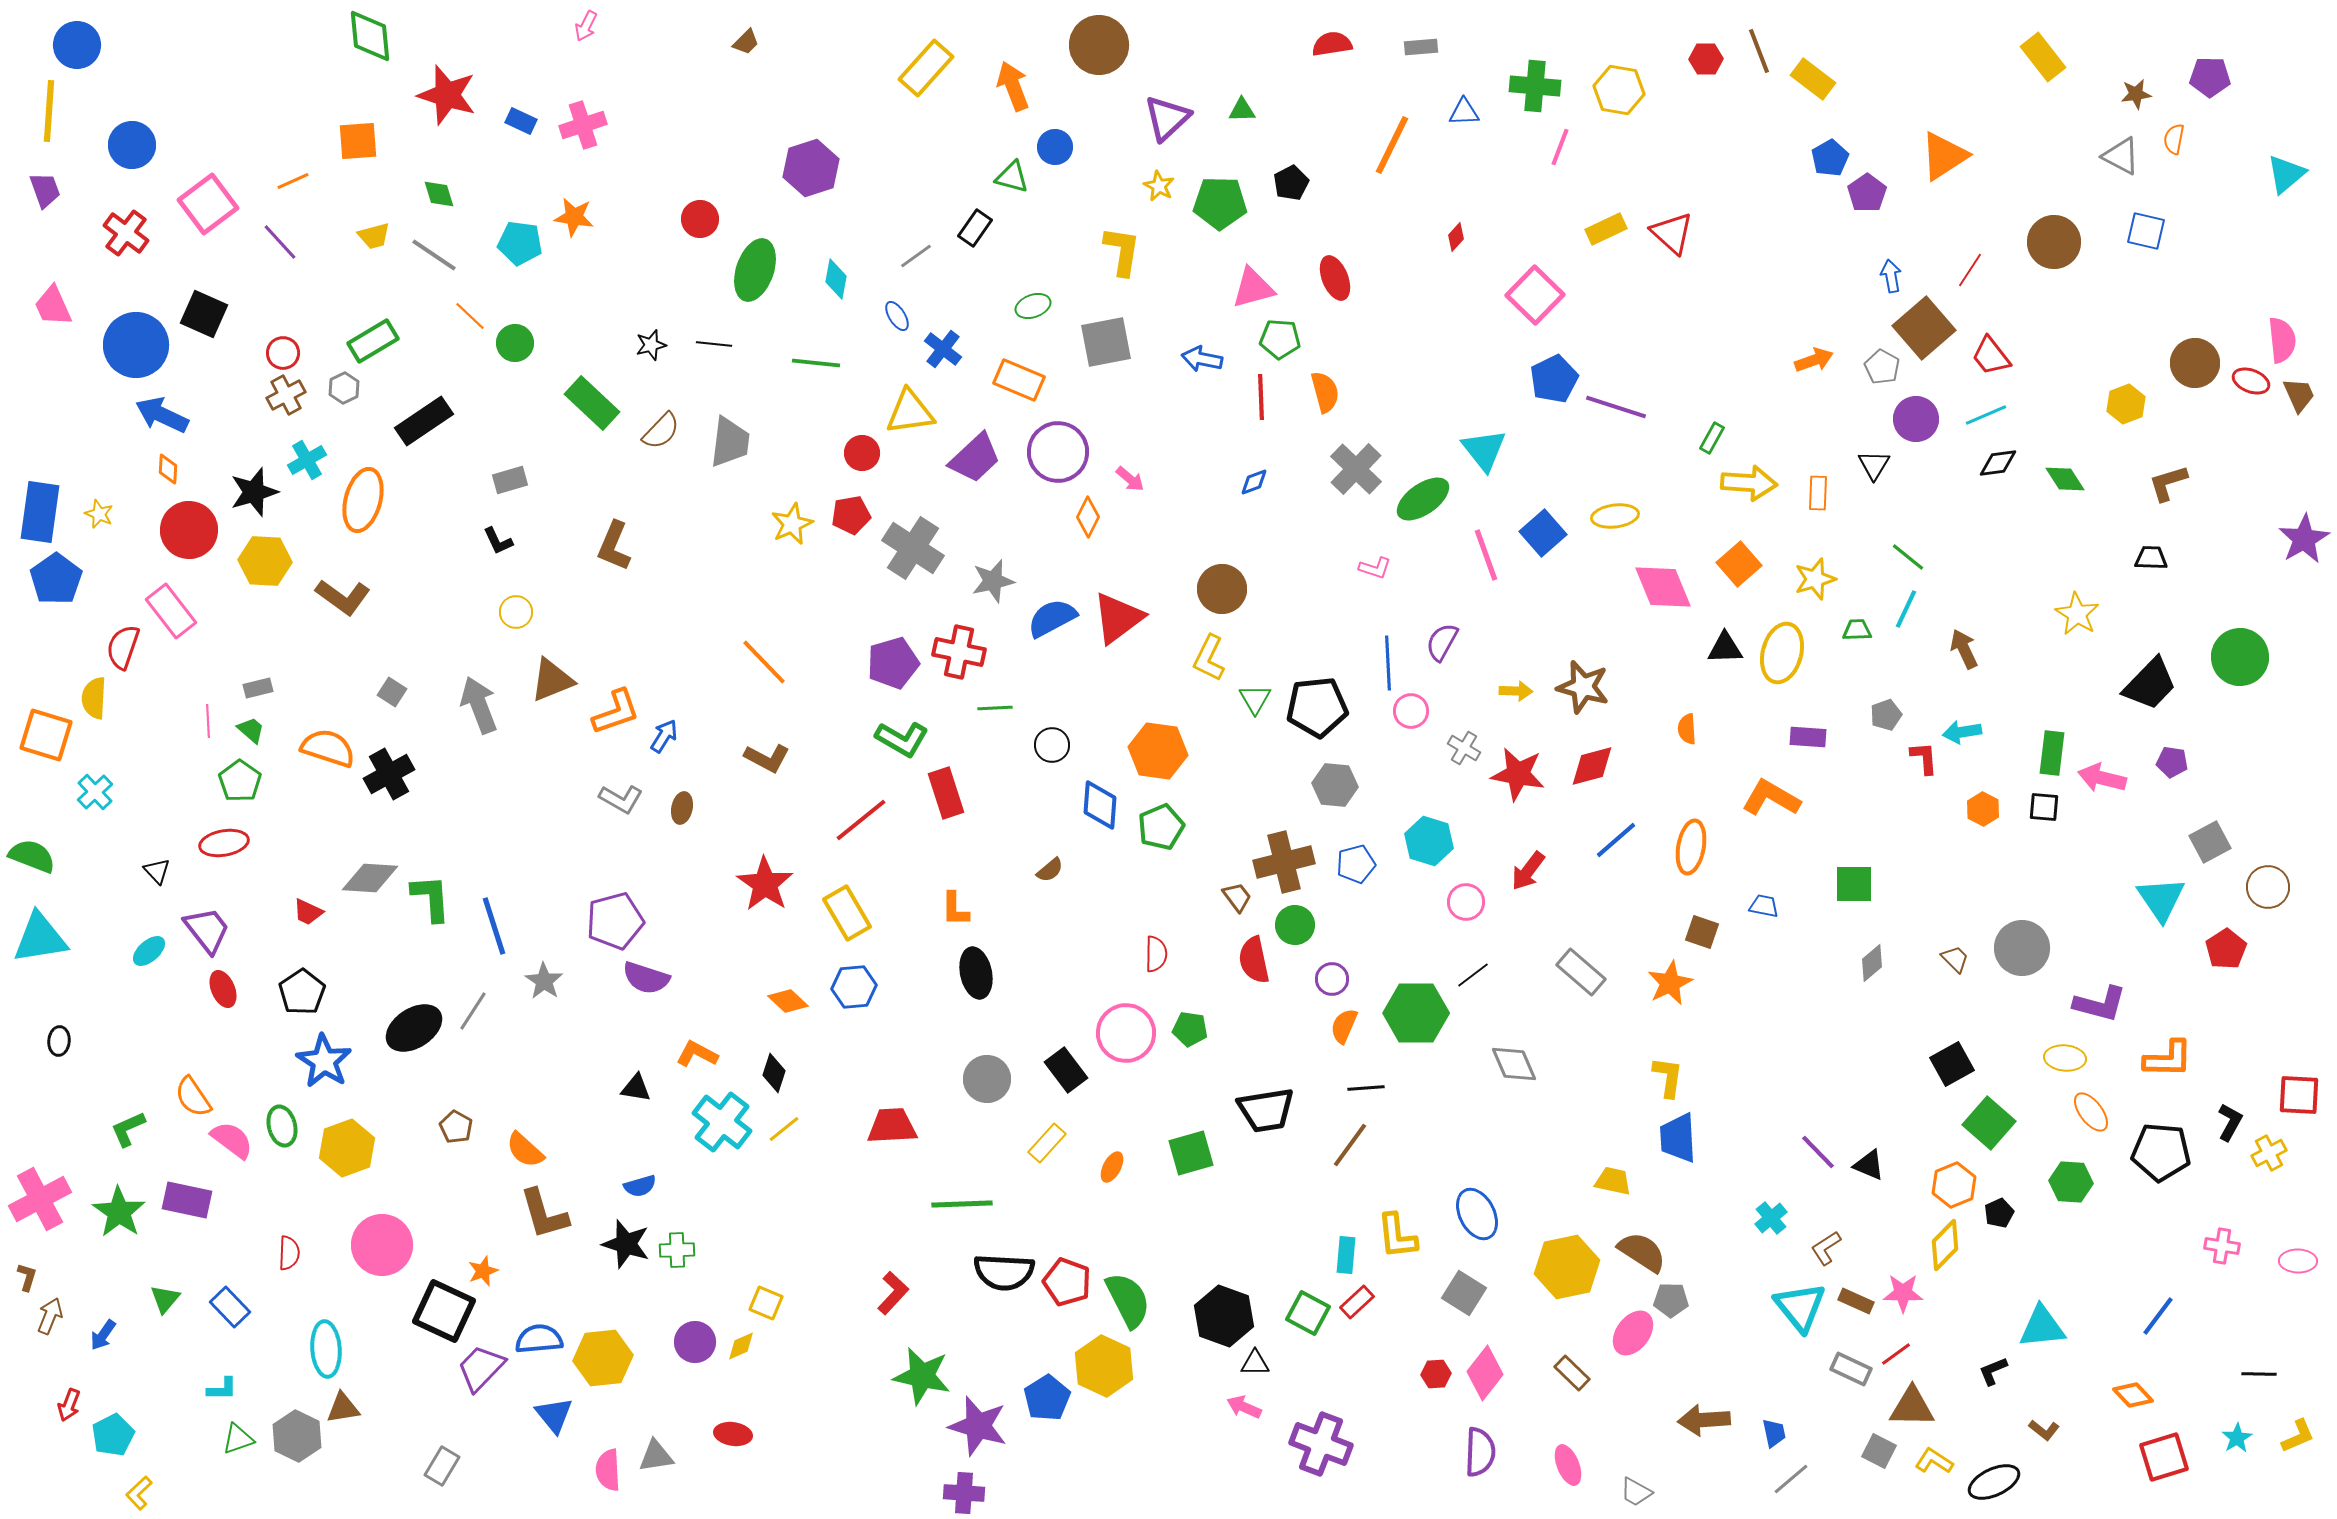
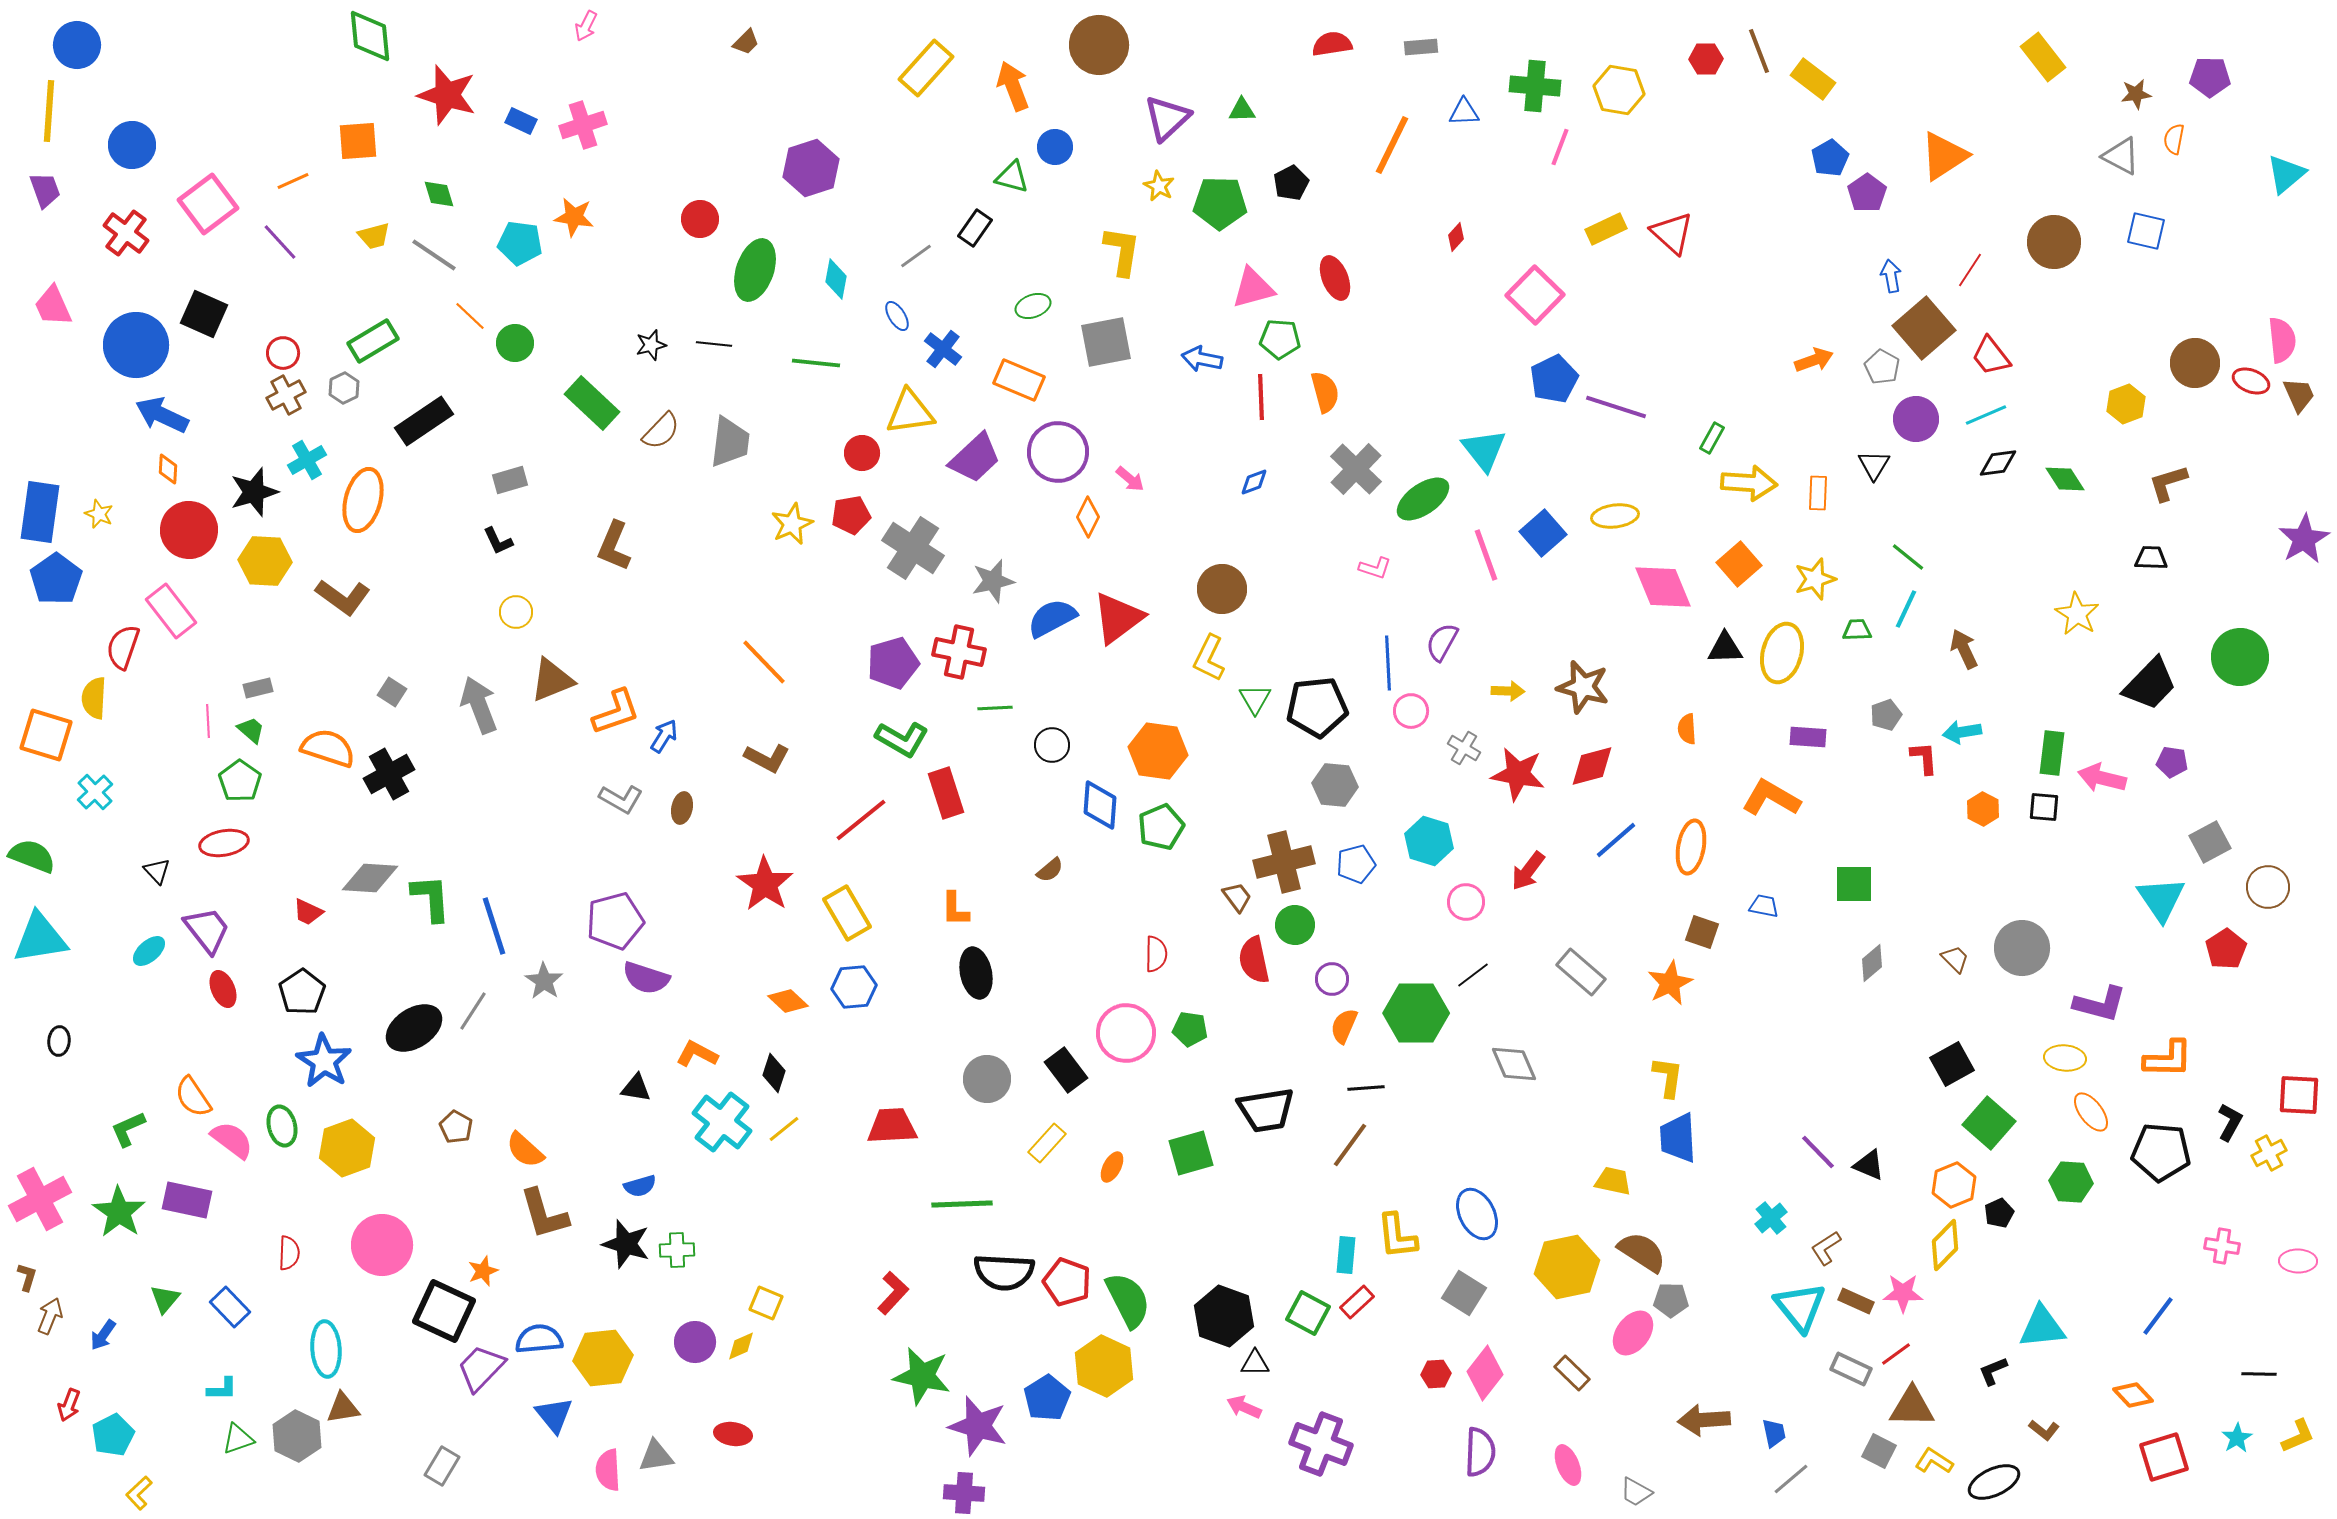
yellow arrow at (1516, 691): moved 8 px left
